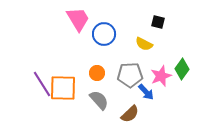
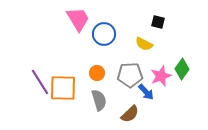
purple line: moved 2 px left, 2 px up
gray semicircle: rotated 25 degrees clockwise
